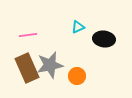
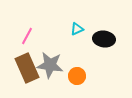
cyan triangle: moved 1 px left, 2 px down
pink line: moved 1 px left, 1 px down; rotated 54 degrees counterclockwise
gray star: rotated 20 degrees clockwise
